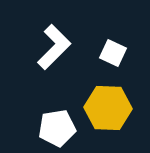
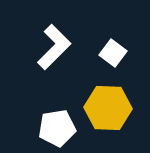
white square: rotated 12 degrees clockwise
